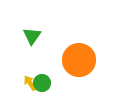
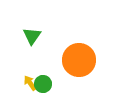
green circle: moved 1 px right, 1 px down
